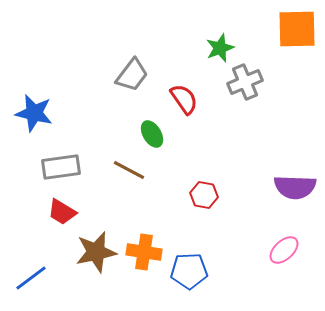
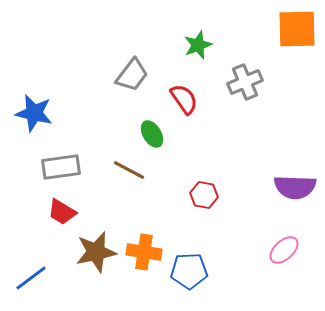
green star: moved 22 px left, 3 px up
